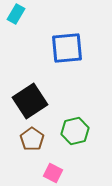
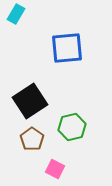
green hexagon: moved 3 px left, 4 px up
pink square: moved 2 px right, 4 px up
